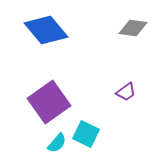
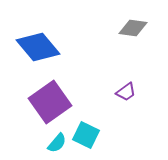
blue diamond: moved 8 px left, 17 px down
purple square: moved 1 px right
cyan square: moved 1 px down
